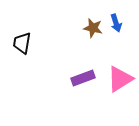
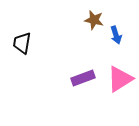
blue arrow: moved 12 px down
brown star: moved 1 px right, 8 px up
